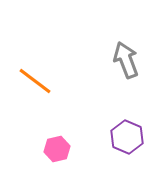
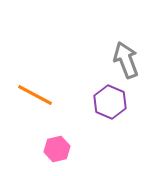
orange line: moved 14 px down; rotated 9 degrees counterclockwise
purple hexagon: moved 17 px left, 35 px up
